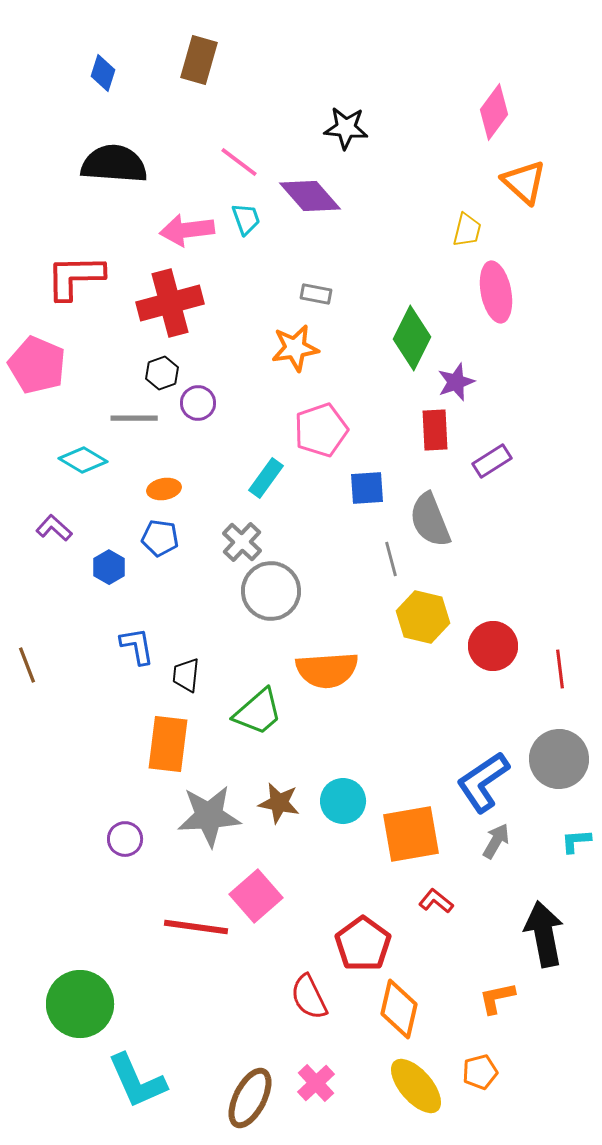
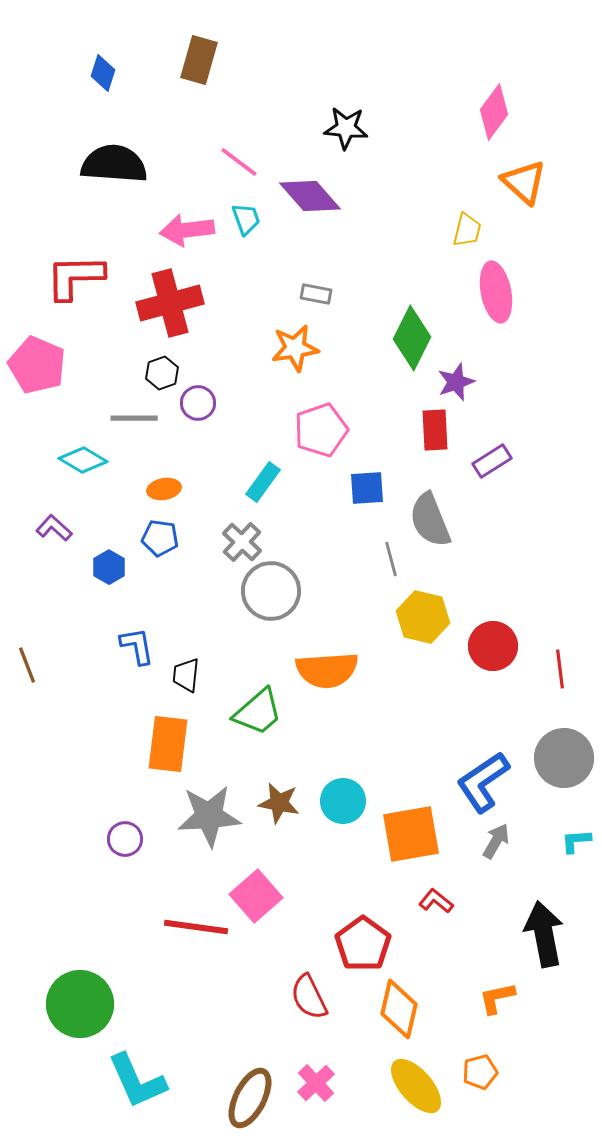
cyan rectangle at (266, 478): moved 3 px left, 4 px down
gray circle at (559, 759): moved 5 px right, 1 px up
